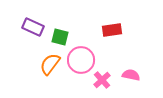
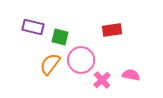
purple rectangle: rotated 10 degrees counterclockwise
